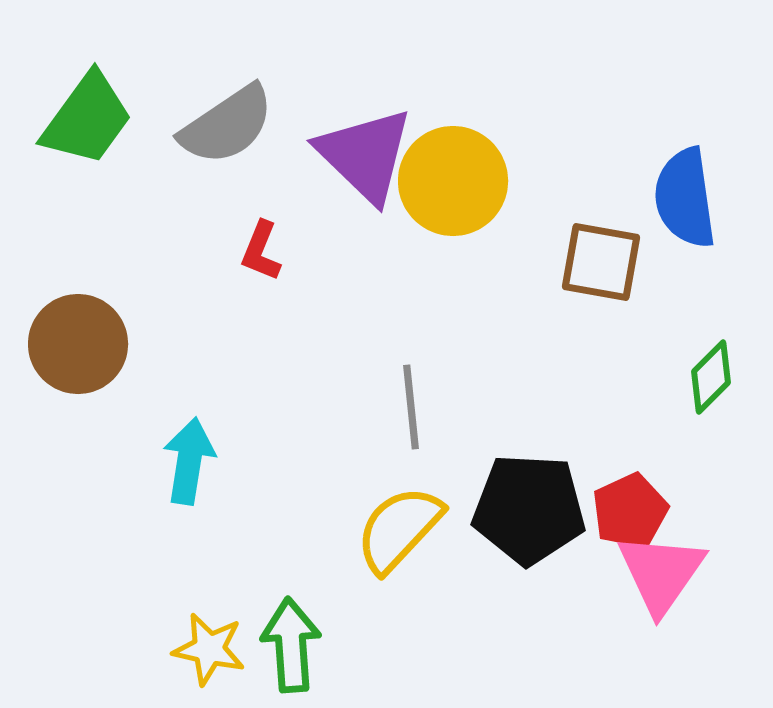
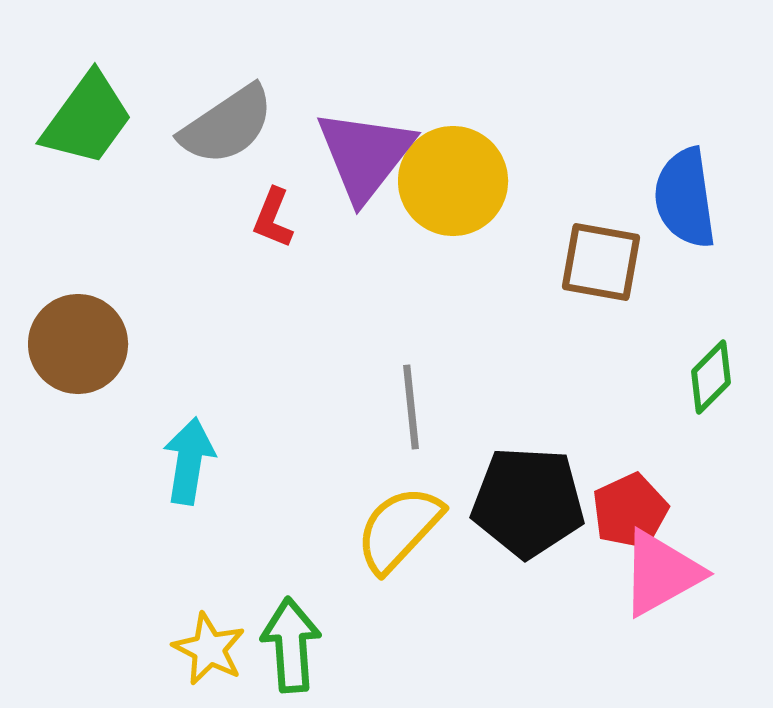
purple triangle: rotated 24 degrees clockwise
red L-shape: moved 12 px right, 33 px up
black pentagon: moved 1 px left, 7 px up
pink triangle: rotated 26 degrees clockwise
yellow star: rotated 14 degrees clockwise
